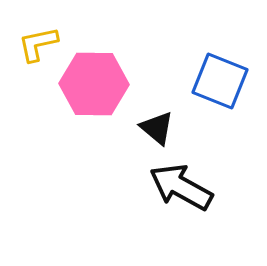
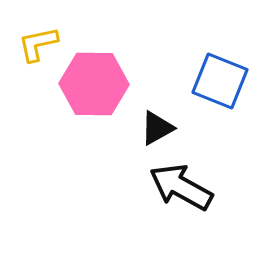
black triangle: rotated 51 degrees clockwise
